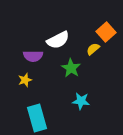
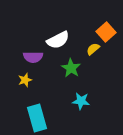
purple semicircle: moved 1 px down
